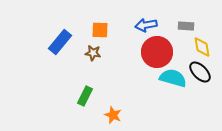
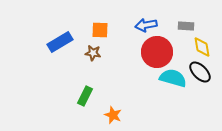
blue rectangle: rotated 20 degrees clockwise
